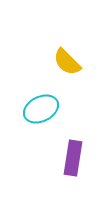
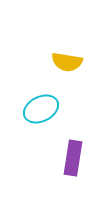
yellow semicircle: rotated 36 degrees counterclockwise
